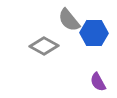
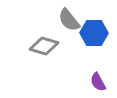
gray diamond: rotated 12 degrees counterclockwise
